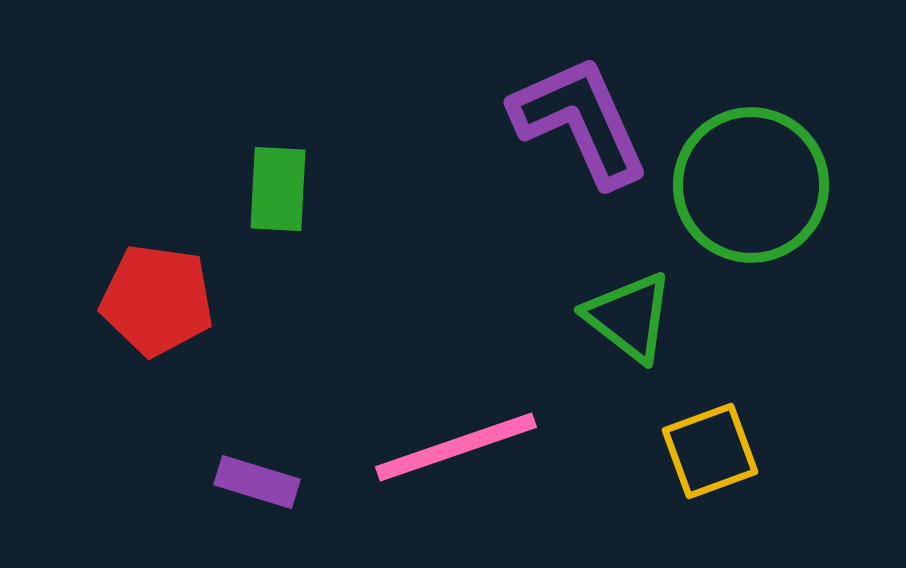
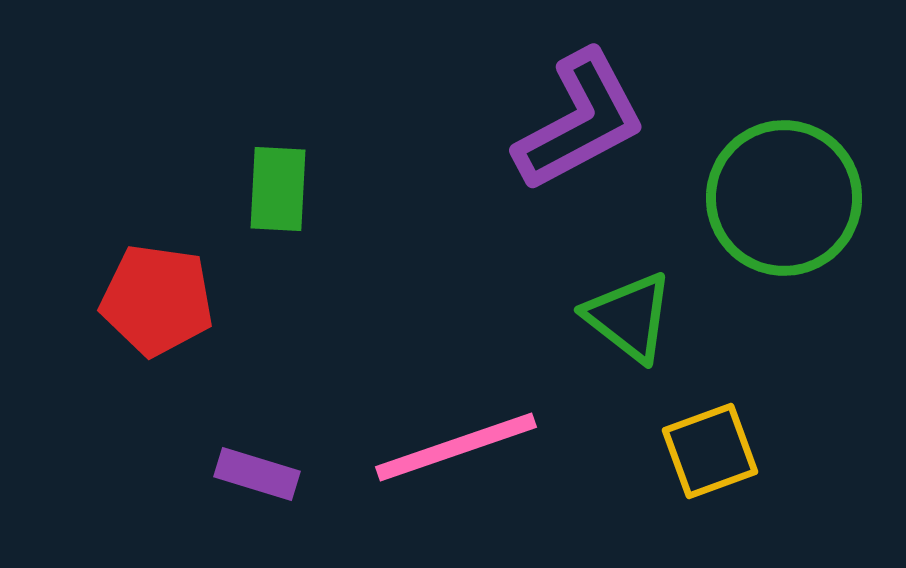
purple L-shape: rotated 86 degrees clockwise
green circle: moved 33 px right, 13 px down
purple rectangle: moved 8 px up
